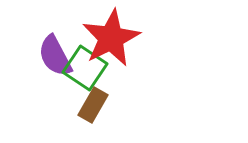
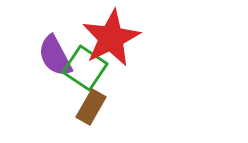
brown rectangle: moved 2 px left, 2 px down
